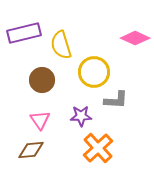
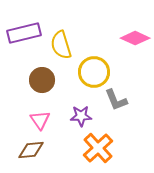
gray L-shape: rotated 65 degrees clockwise
